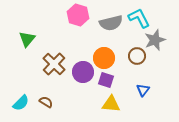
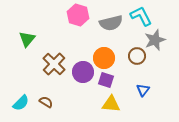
cyan L-shape: moved 2 px right, 2 px up
